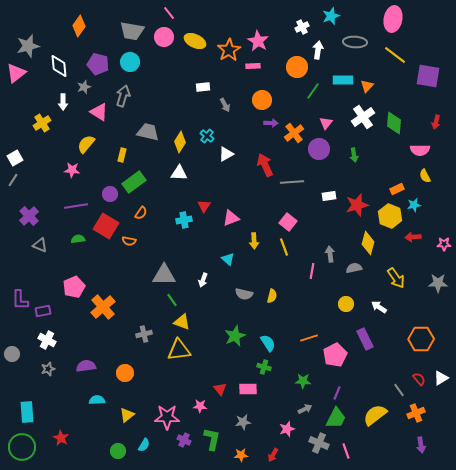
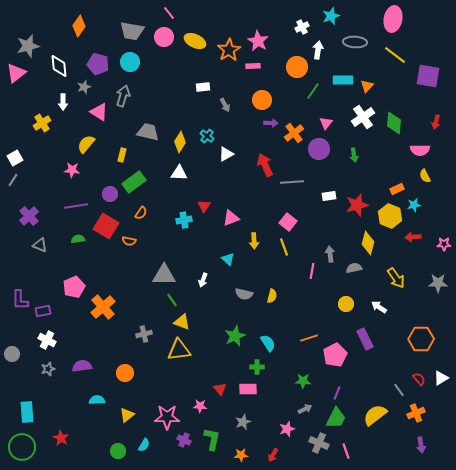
purple semicircle at (86, 366): moved 4 px left
green cross at (264, 367): moved 7 px left; rotated 16 degrees counterclockwise
gray star at (243, 422): rotated 14 degrees counterclockwise
